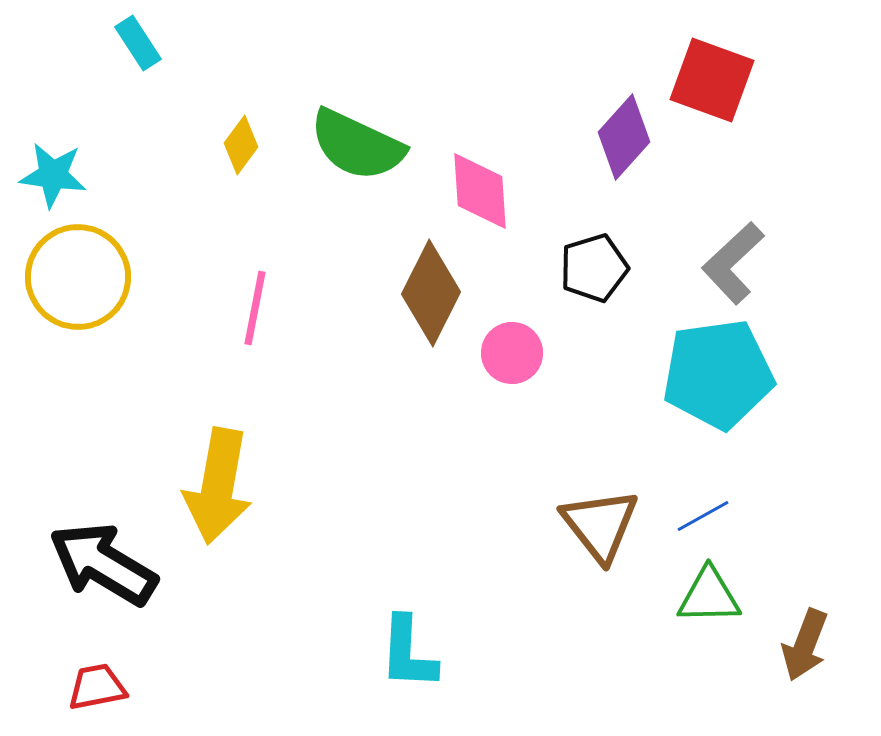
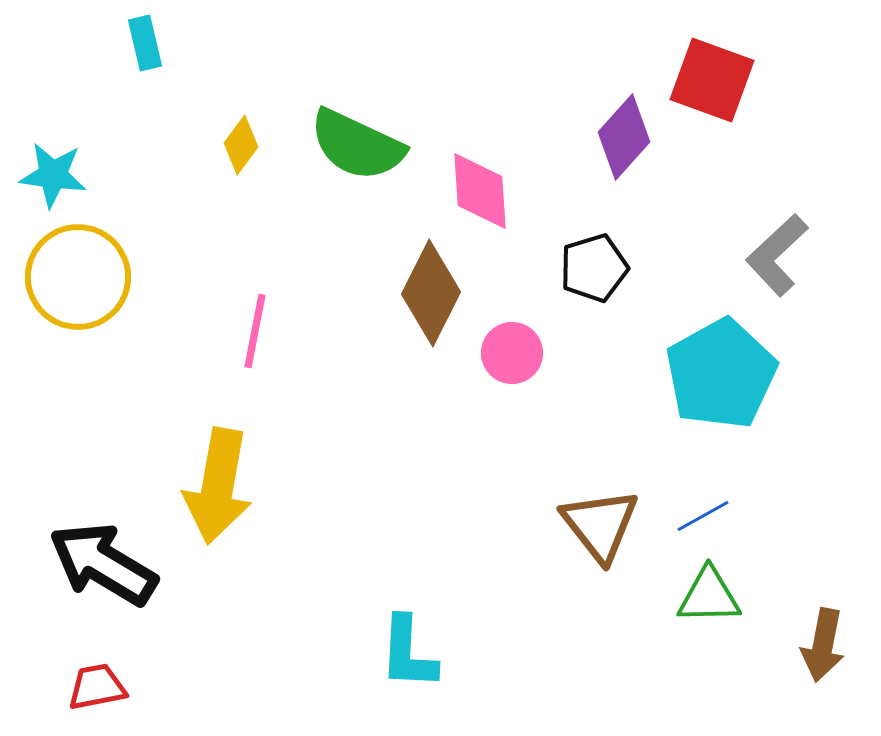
cyan rectangle: moved 7 px right; rotated 20 degrees clockwise
gray L-shape: moved 44 px right, 8 px up
pink line: moved 23 px down
cyan pentagon: moved 3 px right; rotated 21 degrees counterclockwise
brown arrow: moved 18 px right; rotated 10 degrees counterclockwise
